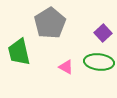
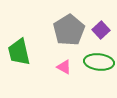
gray pentagon: moved 19 px right, 7 px down
purple square: moved 2 px left, 3 px up
pink triangle: moved 2 px left
